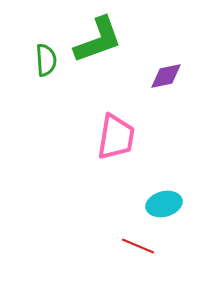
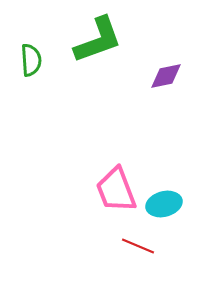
green semicircle: moved 15 px left
pink trapezoid: moved 53 px down; rotated 150 degrees clockwise
